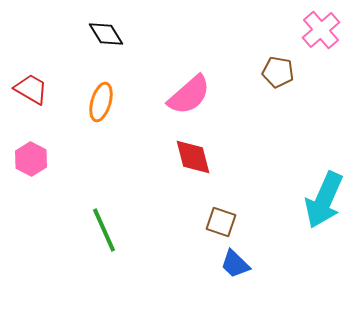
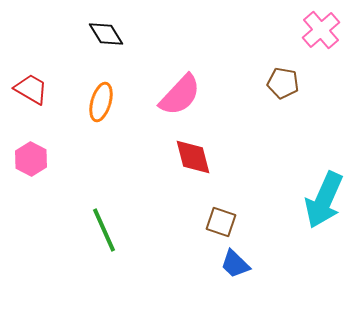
brown pentagon: moved 5 px right, 11 px down
pink semicircle: moved 9 px left; rotated 6 degrees counterclockwise
